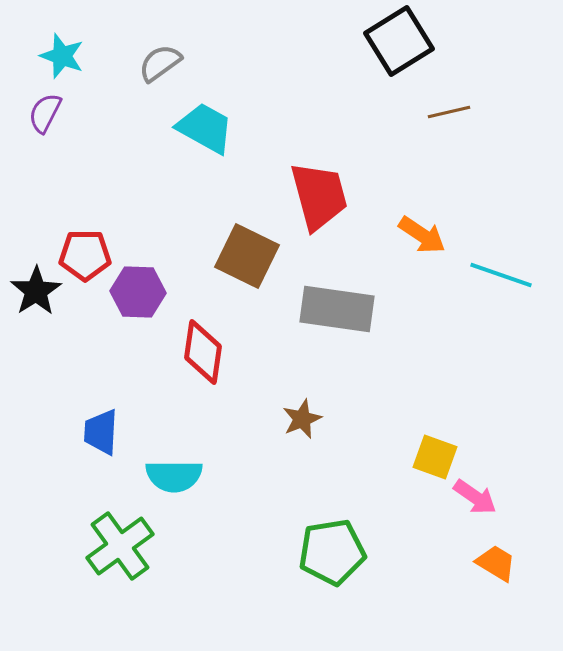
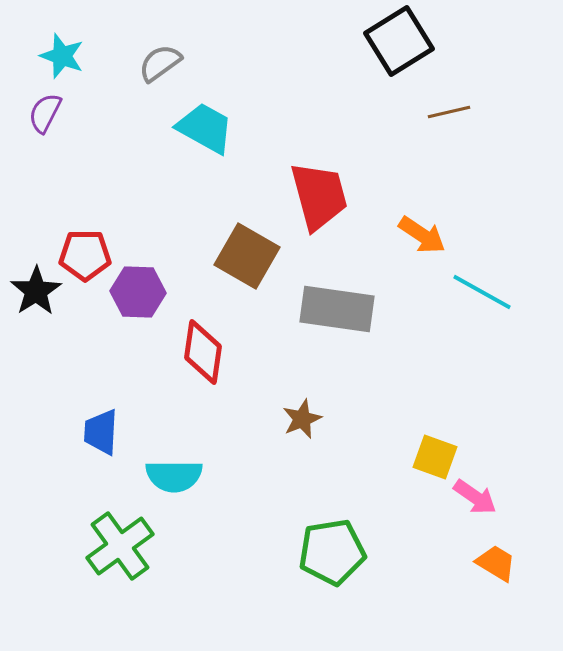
brown square: rotated 4 degrees clockwise
cyan line: moved 19 px left, 17 px down; rotated 10 degrees clockwise
